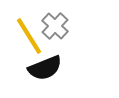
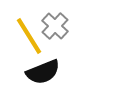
black semicircle: moved 2 px left, 4 px down
